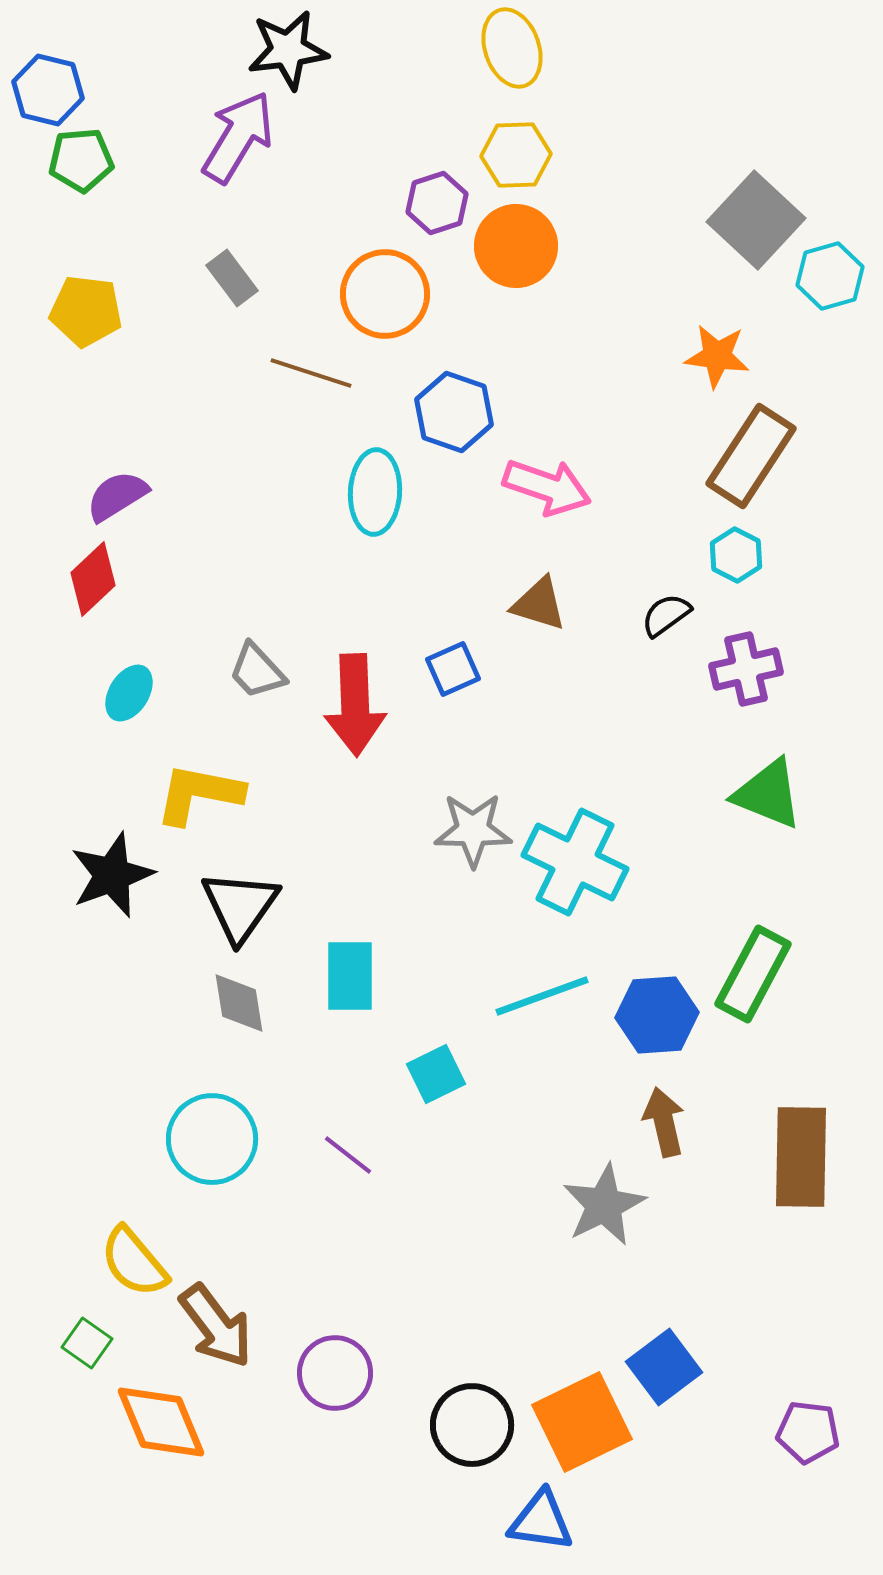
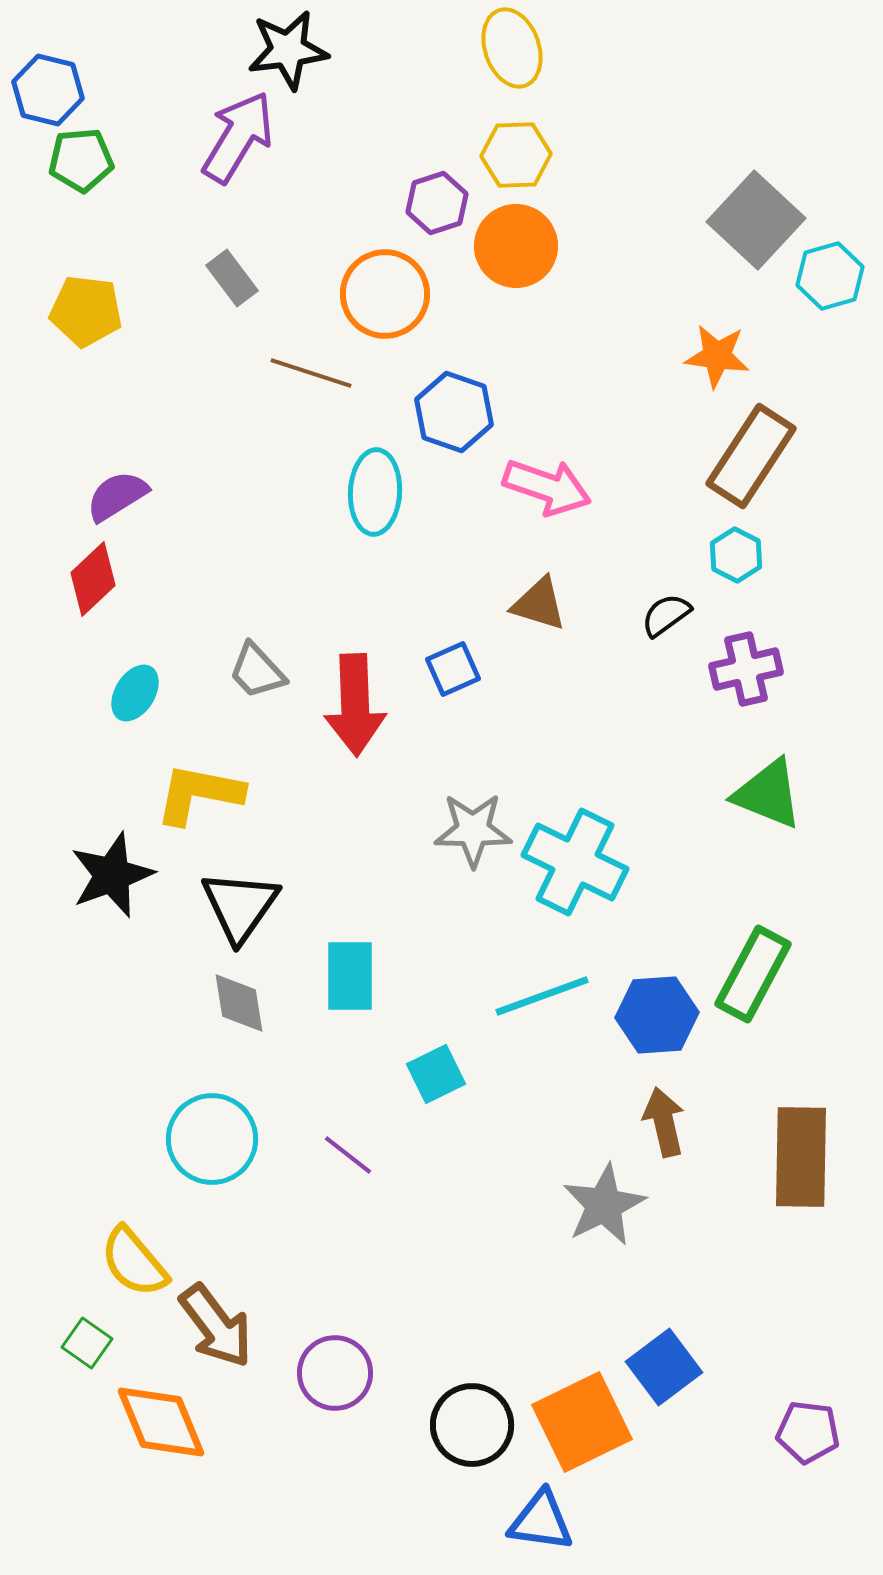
cyan ellipse at (129, 693): moved 6 px right
